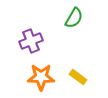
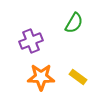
green semicircle: moved 5 px down
